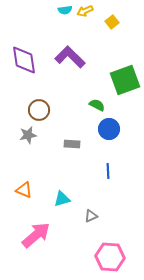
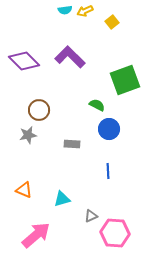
purple diamond: moved 1 px down; rotated 36 degrees counterclockwise
pink hexagon: moved 5 px right, 24 px up
